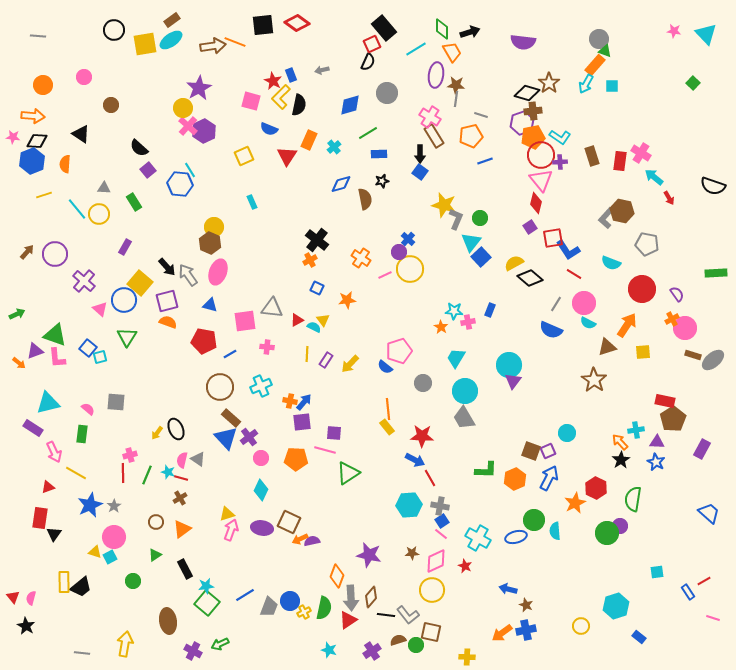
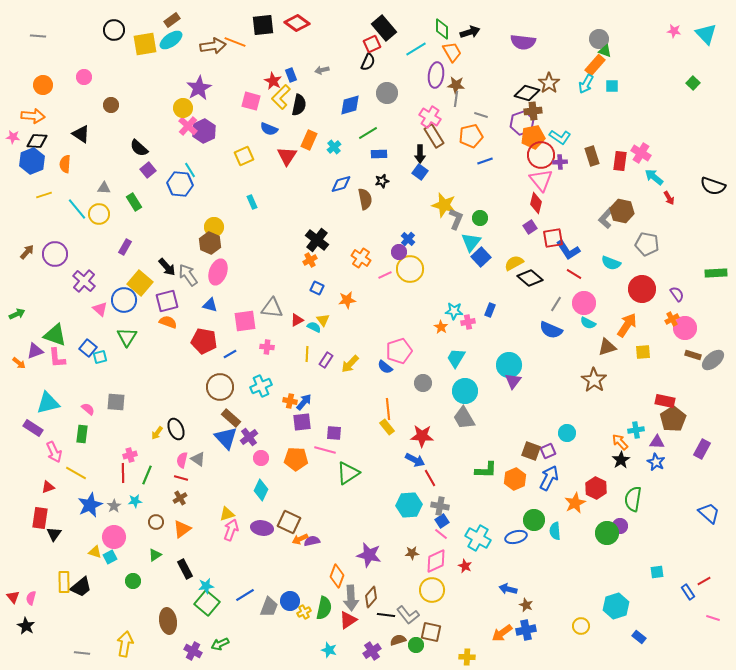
cyan star at (168, 472): moved 33 px left, 29 px down; rotated 24 degrees counterclockwise
